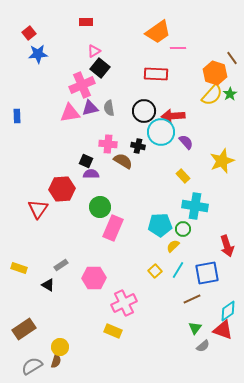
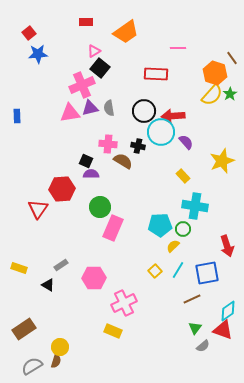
orange trapezoid at (158, 32): moved 32 px left
